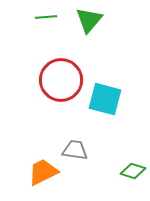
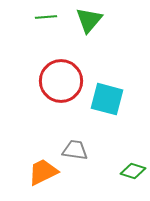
red circle: moved 1 px down
cyan square: moved 2 px right
